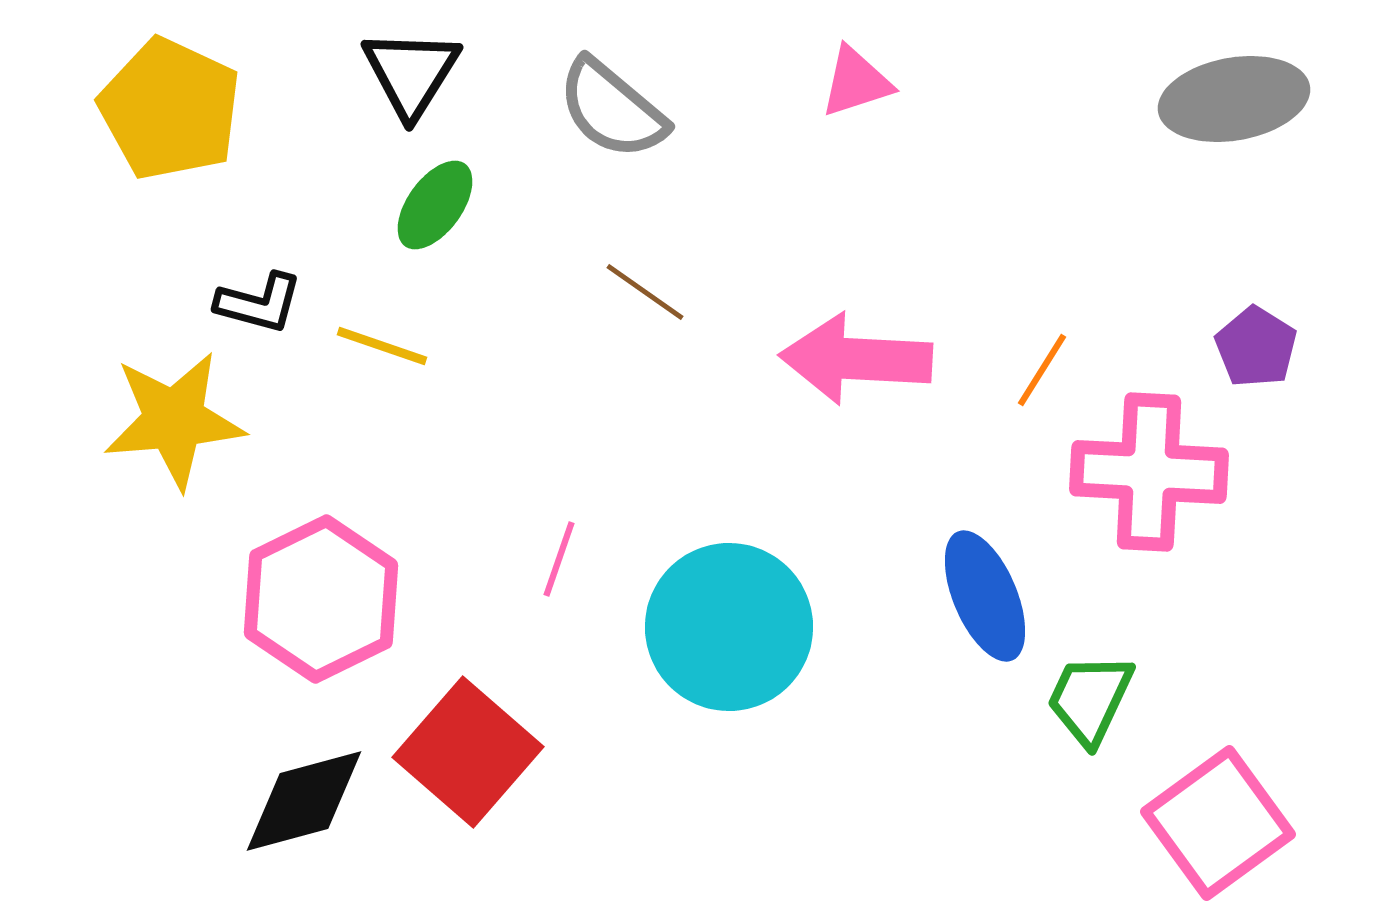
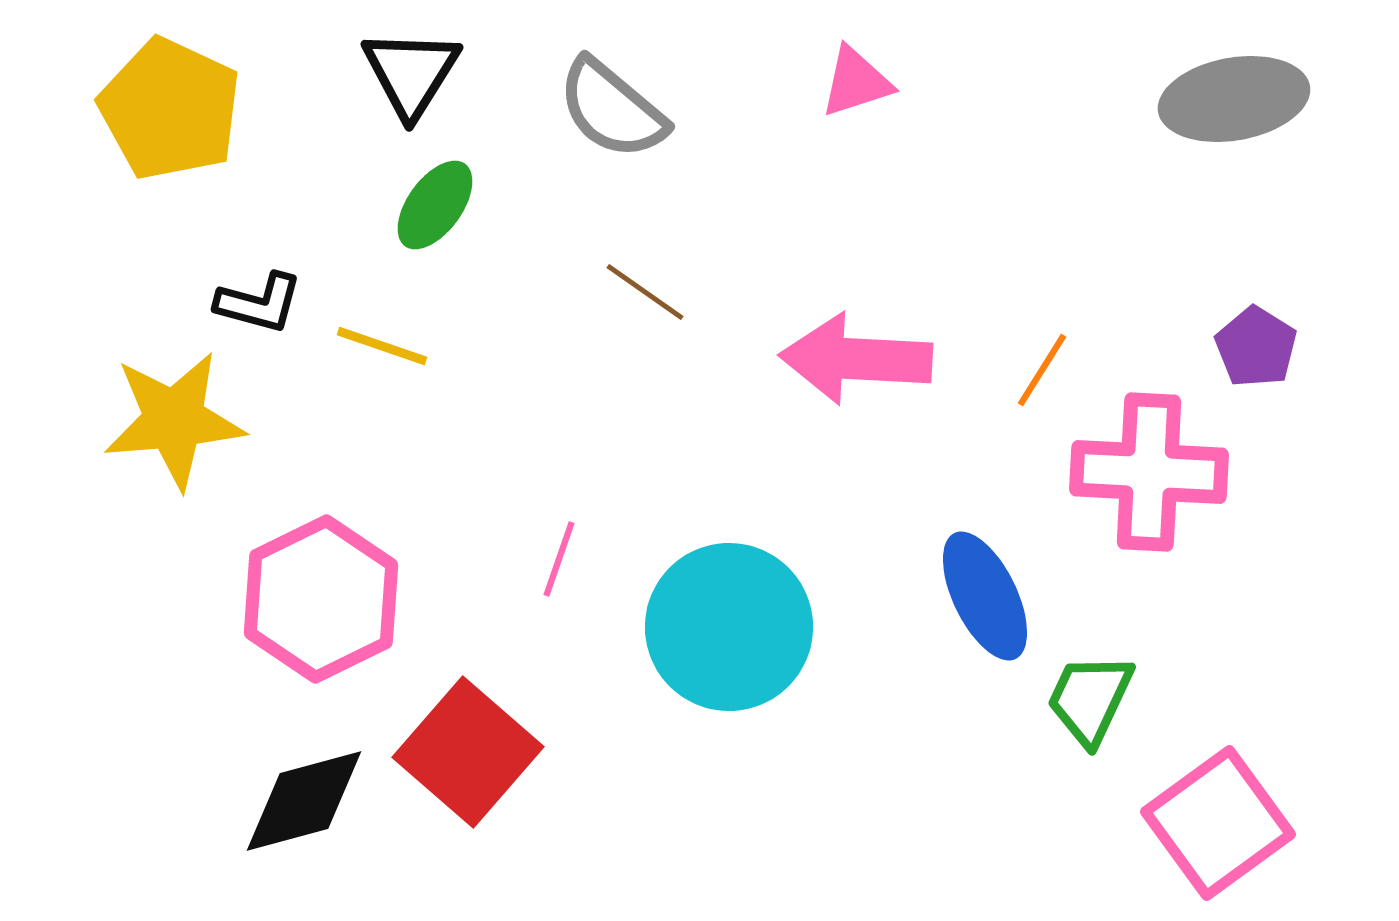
blue ellipse: rotated 3 degrees counterclockwise
